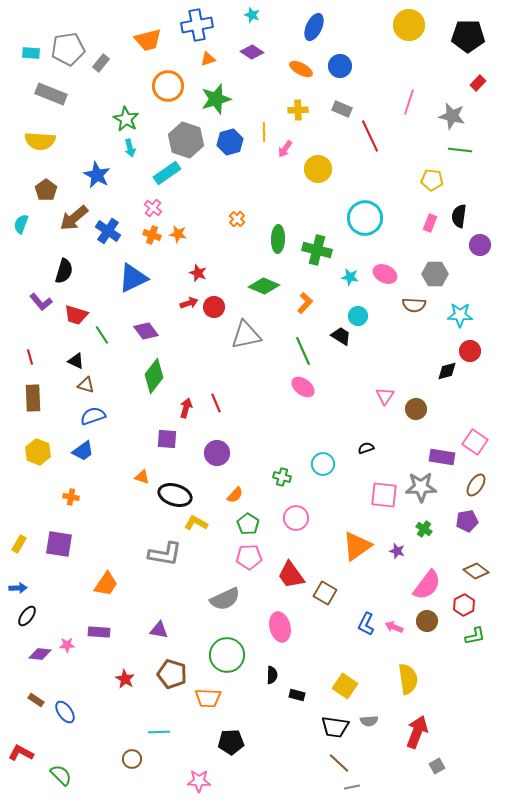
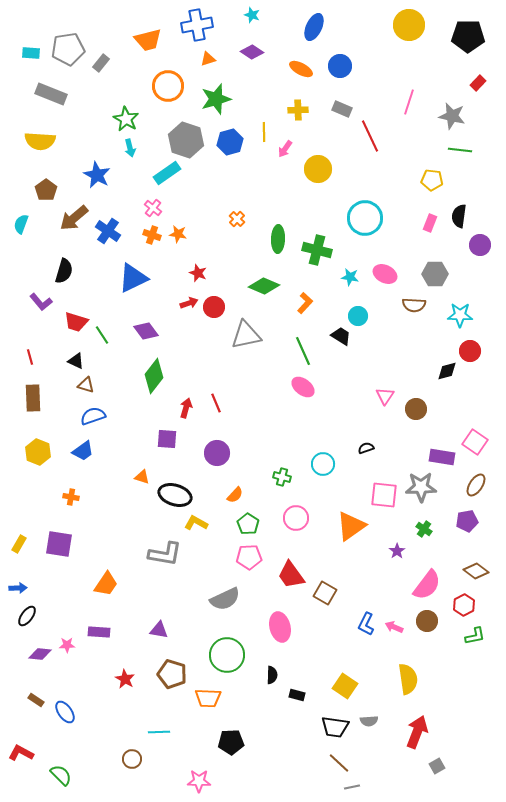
red trapezoid at (76, 315): moved 7 px down
orange triangle at (357, 546): moved 6 px left, 20 px up
purple star at (397, 551): rotated 21 degrees clockwise
